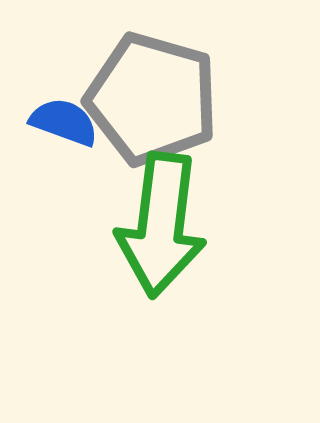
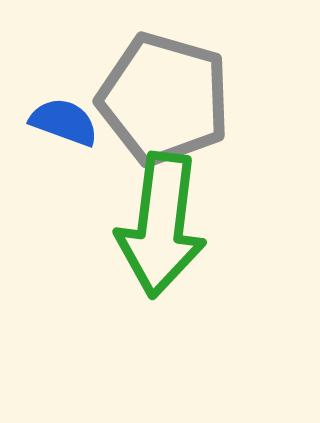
gray pentagon: moved 12 px right
